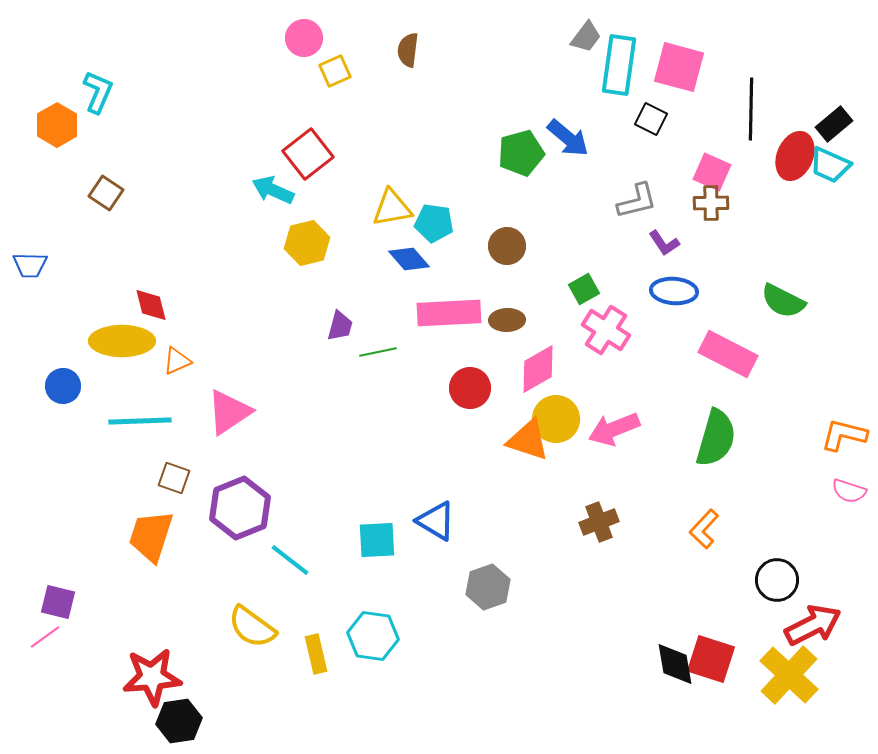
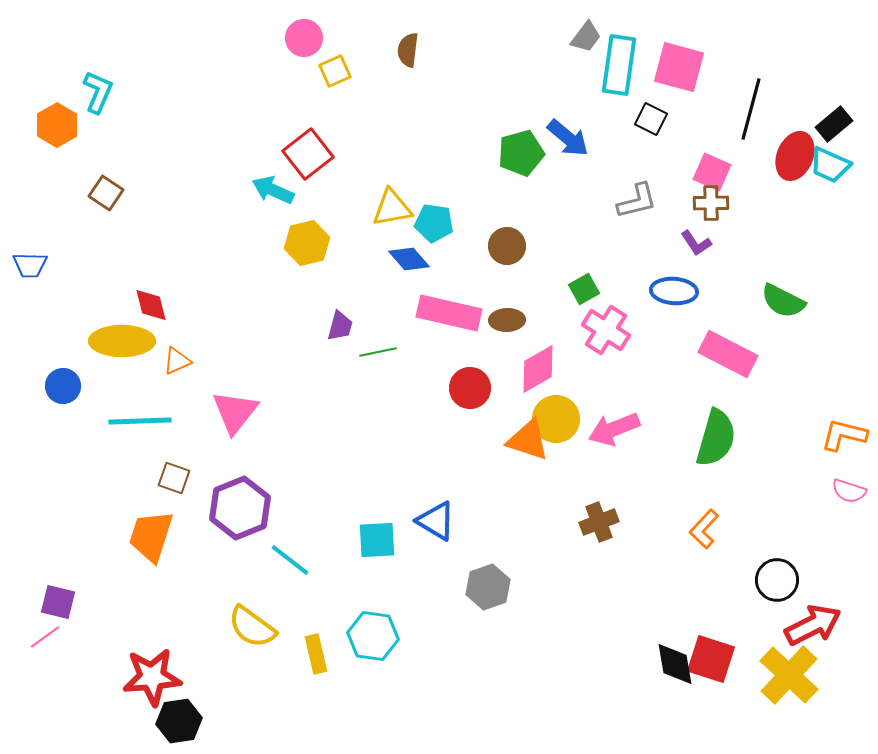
black line at (751, 109): rotated 14 degrees clockwise
purple L-shape at (664, 243): moved 32 px right
pink rectangle at (449, 313): rotated 16 degrees clockwise
pink triangle at (229, 412): moved 6 px right; rotated 18 degrees counterclockwise
